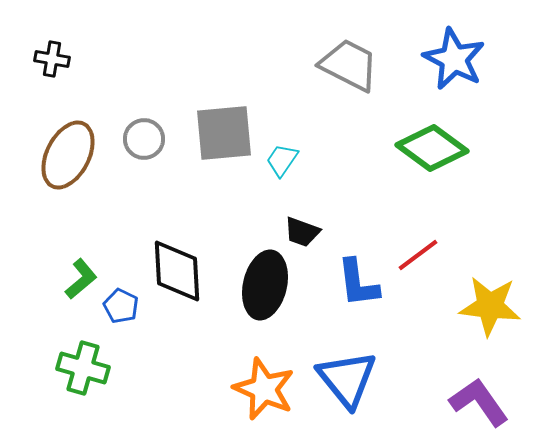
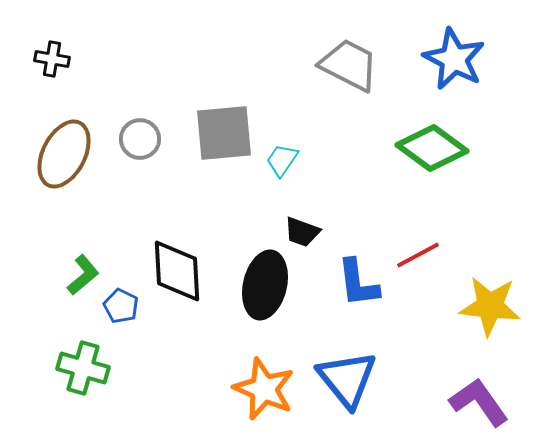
gray circle: moved 4 px left
brown ellipse: moved 4 px left, 1 px up
red line: rotated 9 degrees clockwise
green L-shape: moved 2 px right, 4 px up
